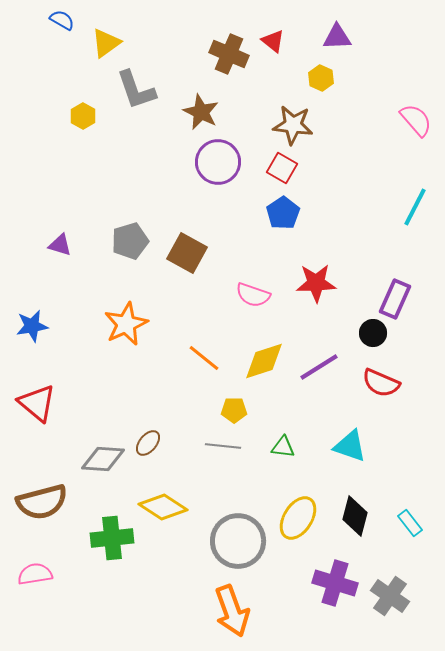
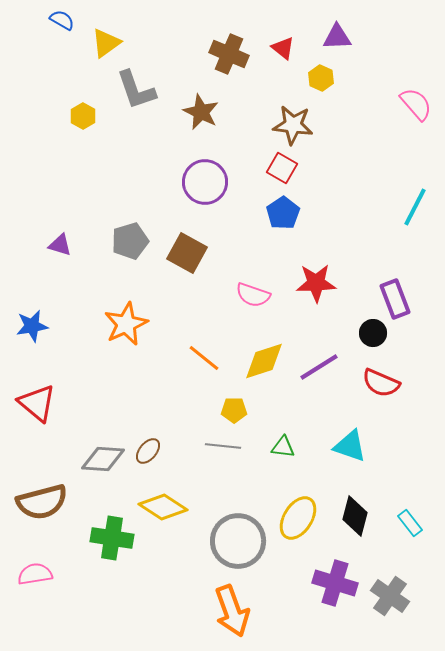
red triangle at (273, 41): moved 10 px right, 7 px down
pink semicircle at (416, 120): moved 16 px up
purple circle at (218, 162): moved 13 px left, 20 px down
purple rectangle at (395, 299): rotated 45 degrees counterclockwise
brown ellipse at (148, 443): moved 8 px down
green cross at (112, 538): rotated 15 degrees clockwise
